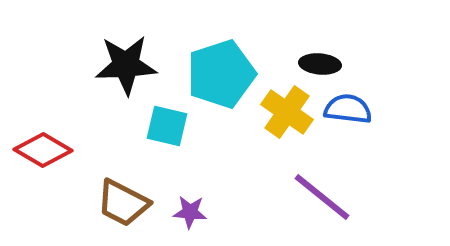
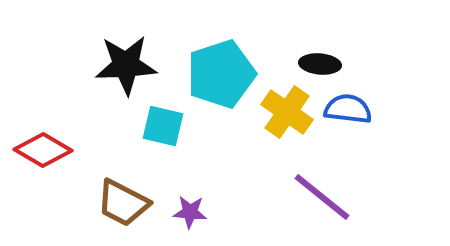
cyan square: moved 4 px left
